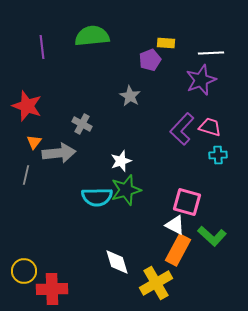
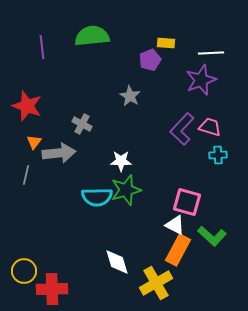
white star: rotated 20 degrees clockwise
